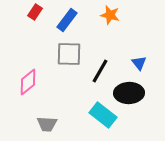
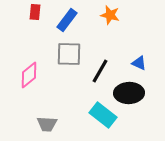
red rectangle: rotated 28 degrees counterclockwise
blue triangle: rotated 28 degrees counterclockwise
pink diamond: moved 1 px right, 7 px up
